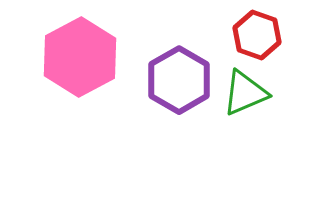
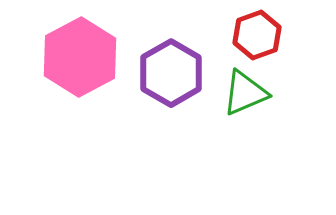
red hexagon: rotated 21 degrees clockwise
purple hexagon: moved 8 px left, 7 px up
